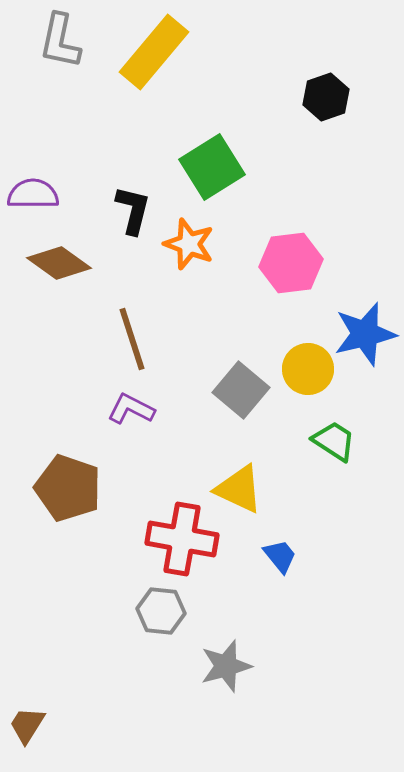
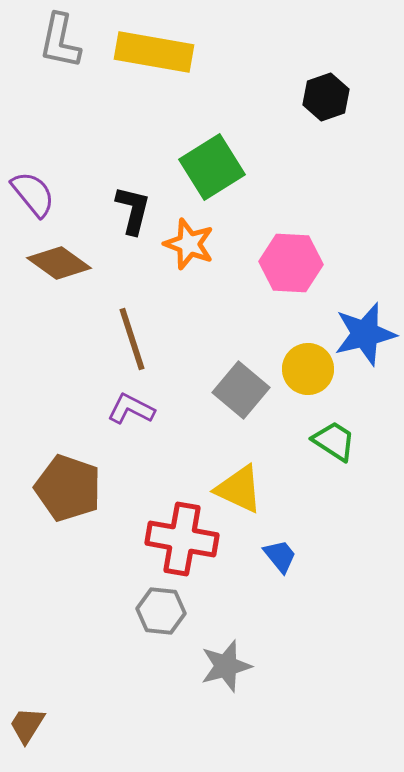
yellow rectangle: rotated 60 degrees clockwise
purple semicircle: rotated 51 degrees clockwise
pink hexagon: rotated 10 degrees clockwise
